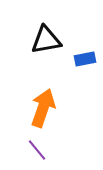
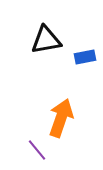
blue rectangle: moved 2 px up
orange arrow: moved 18 px right, 10 px down
